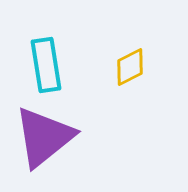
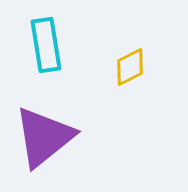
cyan rectangle: moved 20 px up
